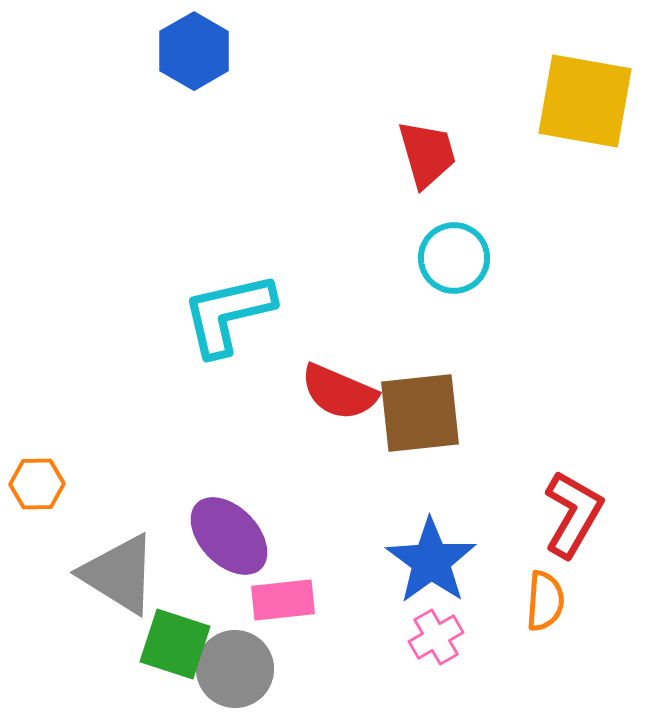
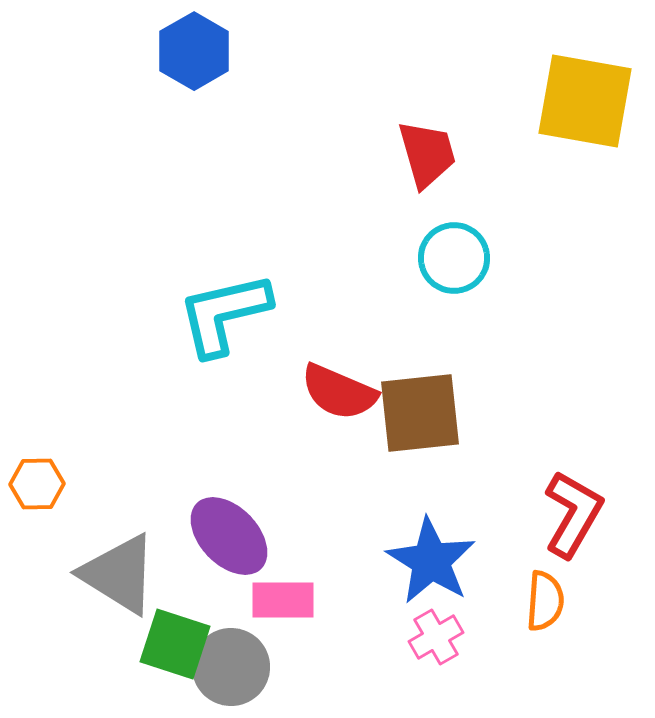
cyan L-shape: moved 4 px left
blue star: rotated 4 degrees counterclockwise
pink rectangle: rotated 6 degrees clockwise
gray circle: moved 4 px left, 2 px up
